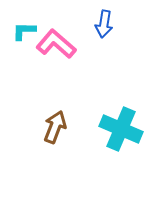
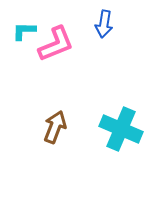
pink L-shape: rotated 117 degrees clockwise
